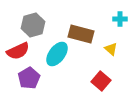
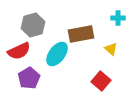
cyan cross: moved 2 px left, 1 px up
brown rectangle: rotated 25 degrees counterclockwise
red semicircle: moved 1 px right
